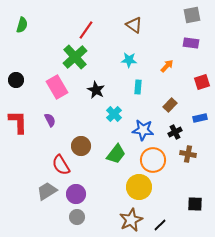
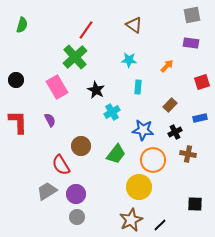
cyan cross: moved 2 px left, 2 px up; rotated 14 degrees clockwise
